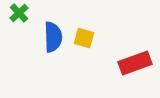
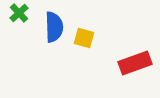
blue semicircle: moved 1 px right, 10 px up
